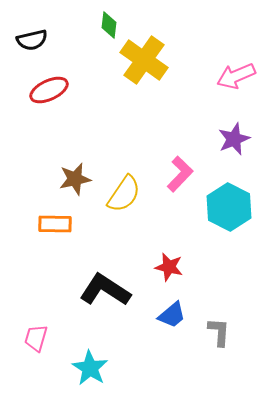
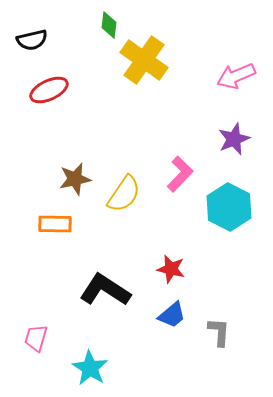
red star: moved 2 px right, 2 px down
